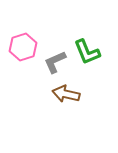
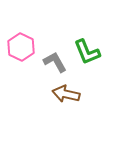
pink hexagon: moved 2 px left; rotated 16 degrees counterclockwise
gray L-shape: rotated 85 degrees clockwise
